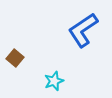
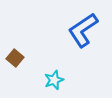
cyan star: moved 1 px up
